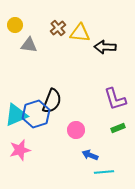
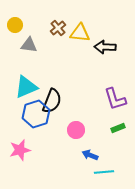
cyan triangle: moved 10 px right, 28 px up
